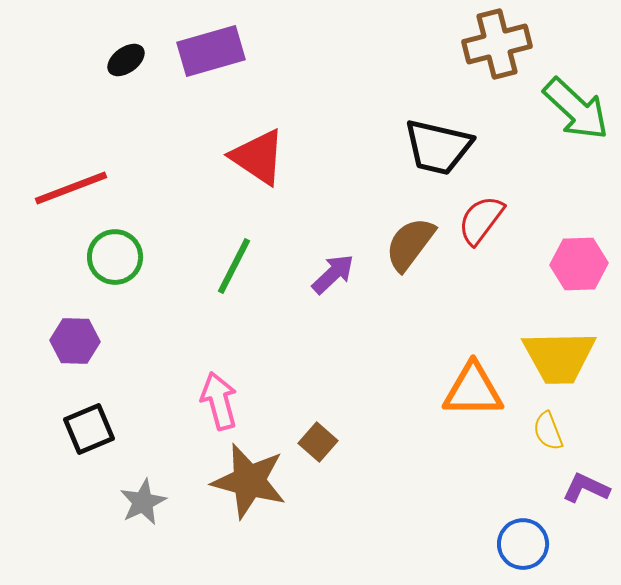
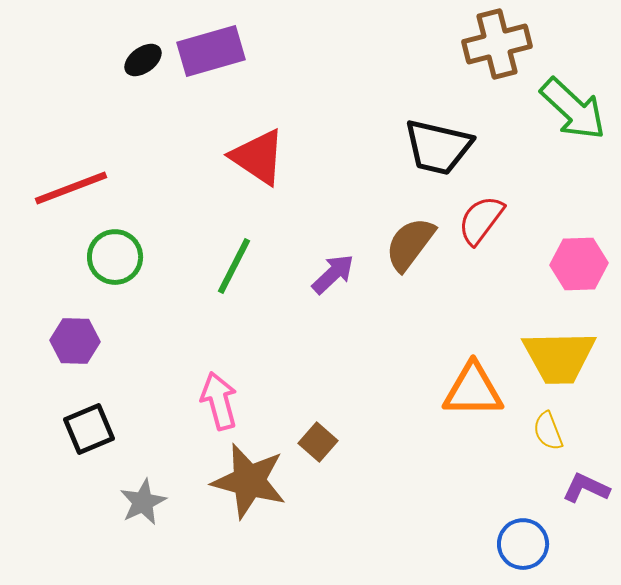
black ellipse: moved 17 px right
green arrow: moved 3 px left
